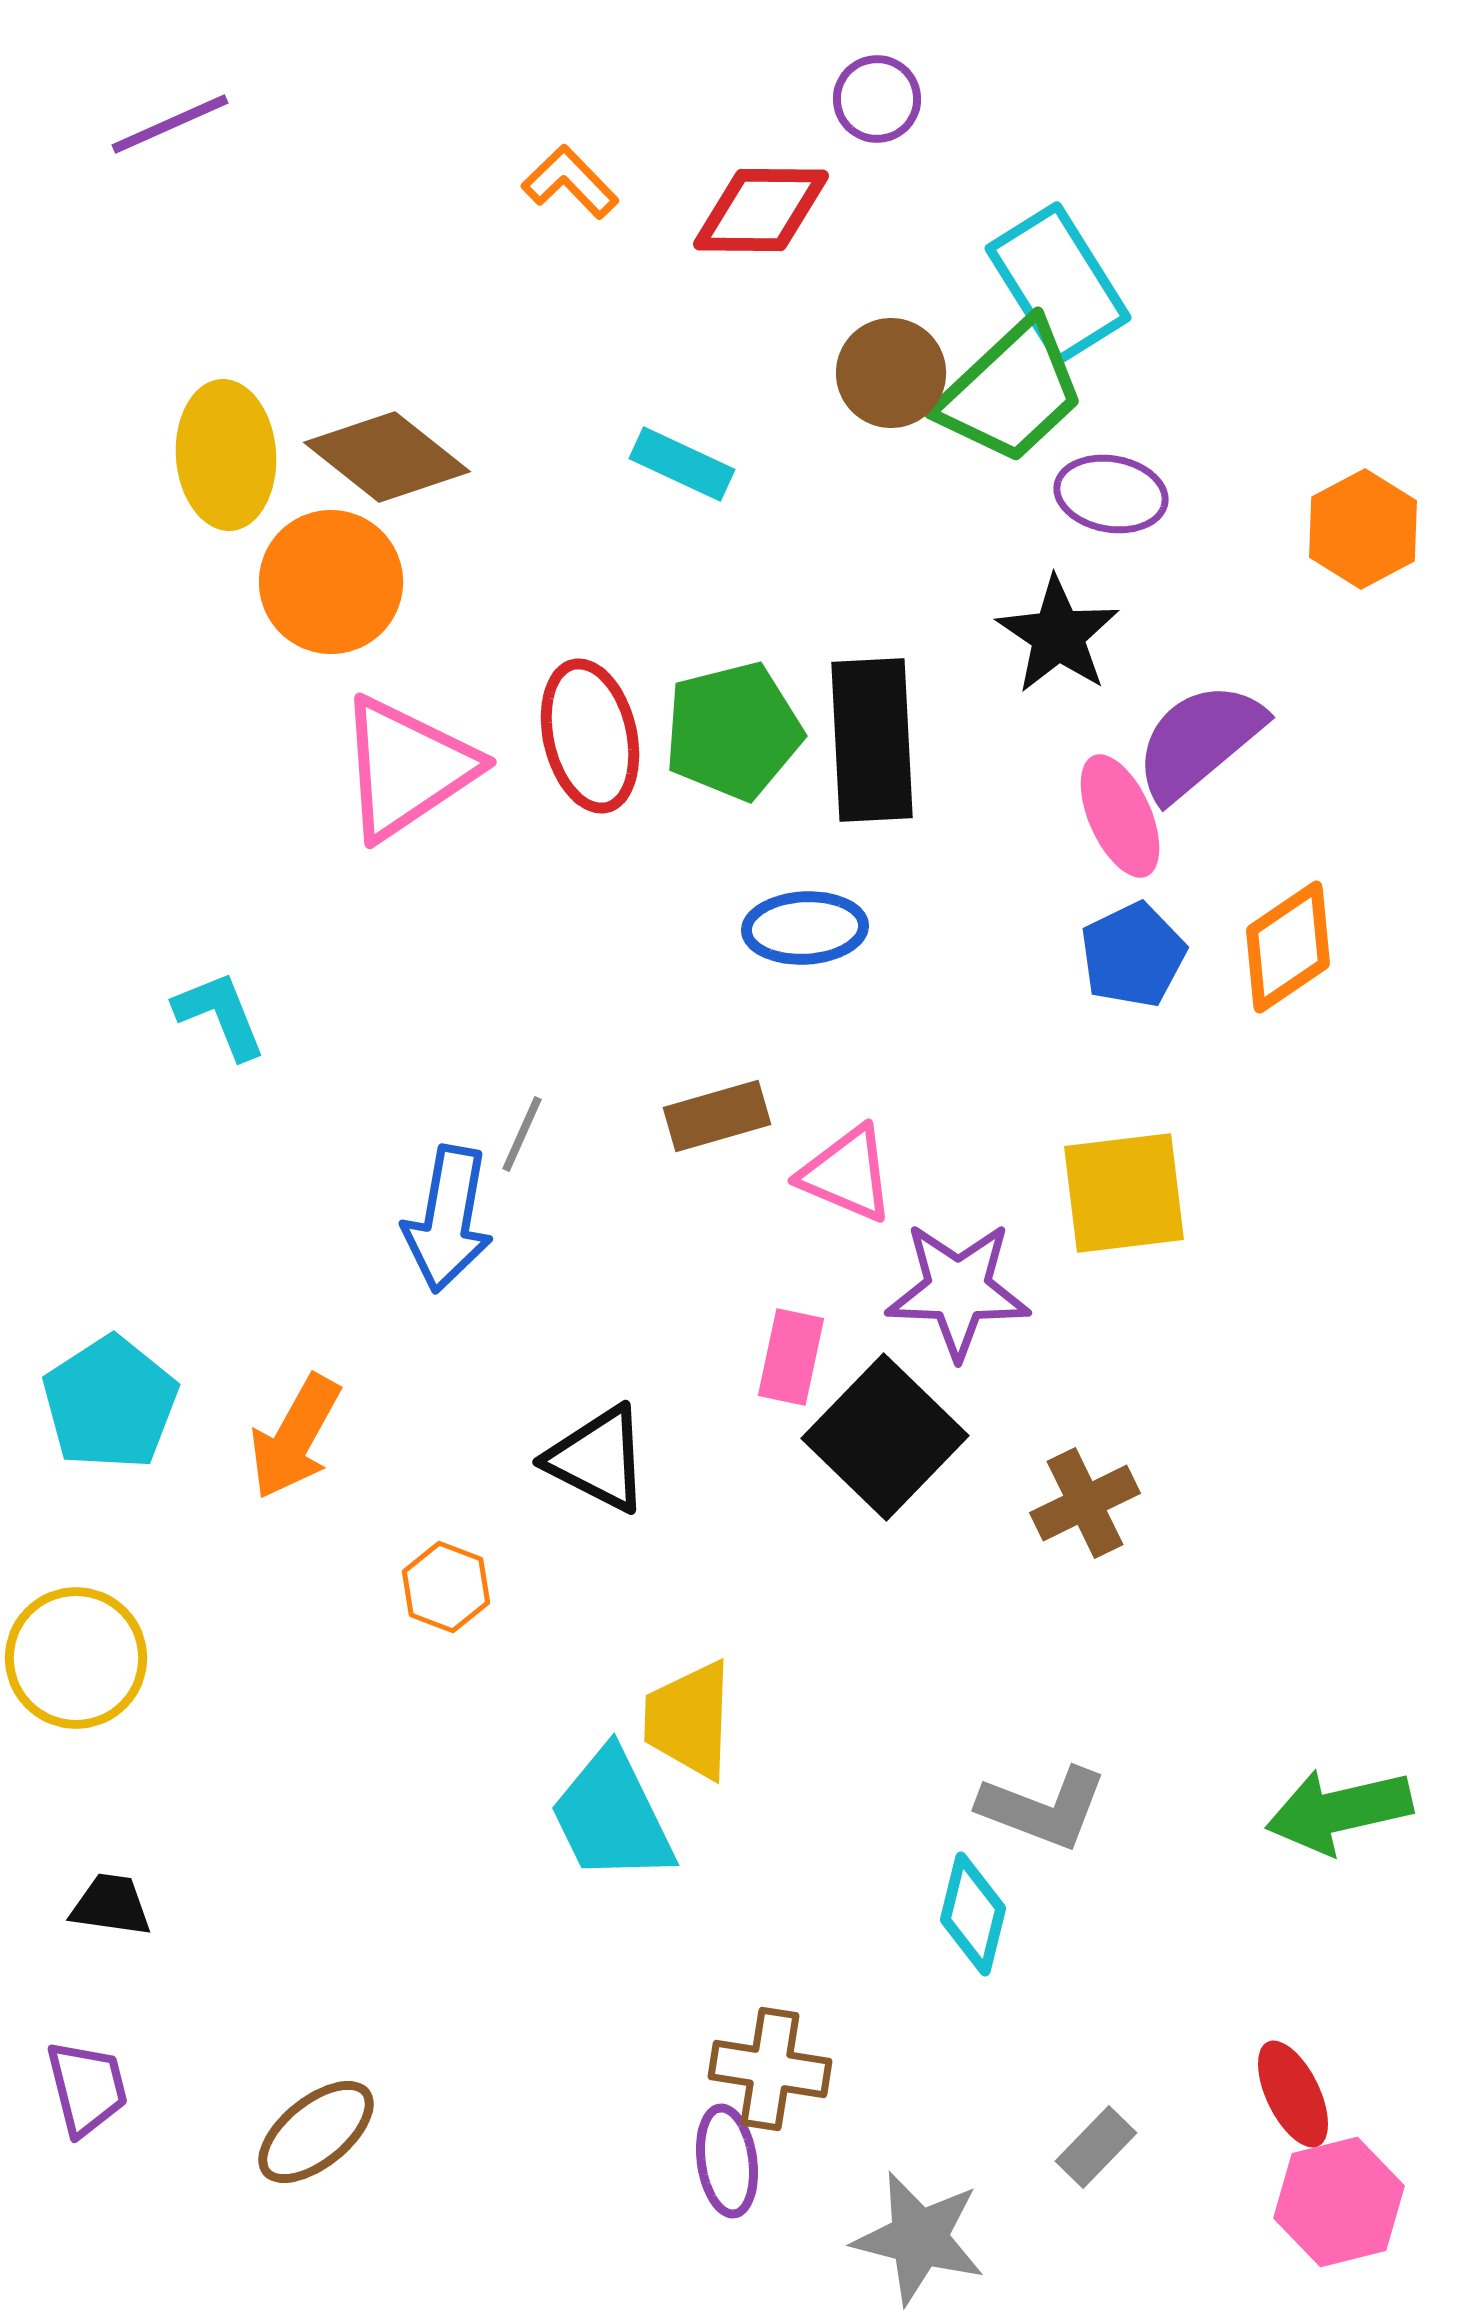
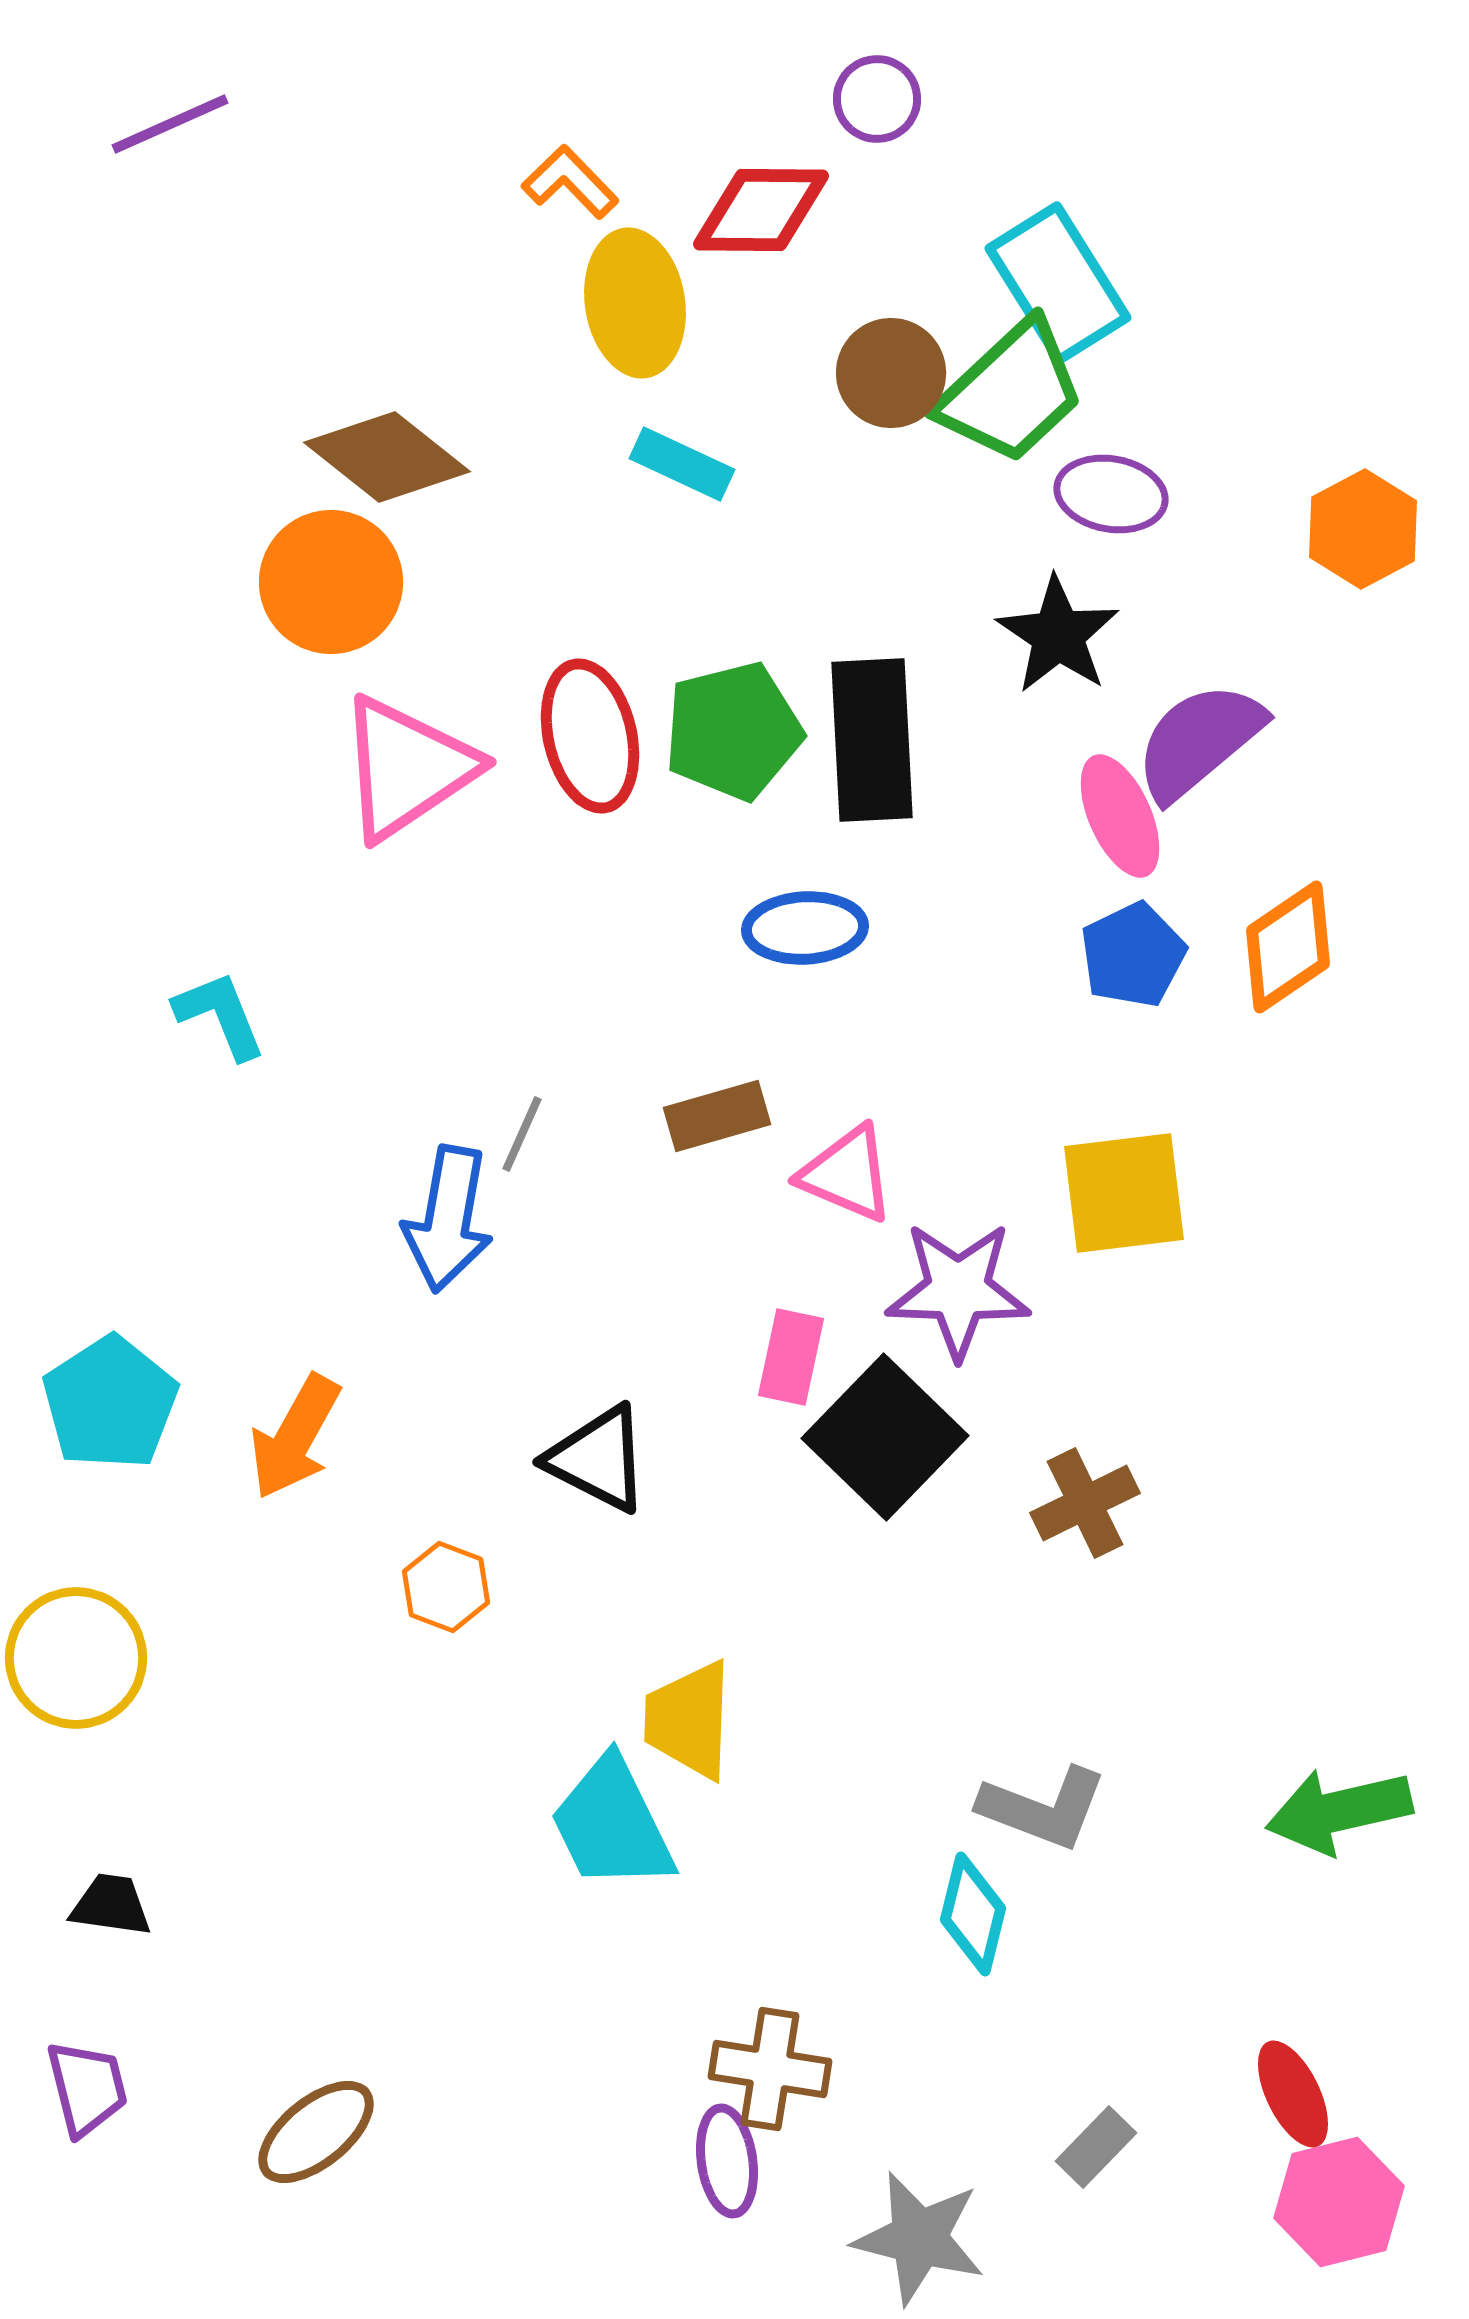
yellow ellipse at (226, 455): moved 409 px right, 152 px up; rotated 5 degrees counterclockwise
cyan trapezoid at (612, 1816): moved 8 px down
